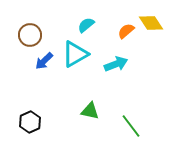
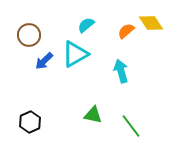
brown circle: moved 1 px left
cyan arrow: moved 5 px right, 7 px down; rotated 85 degrees counterclockwise
green triangle: moved 3 px right, 4 px down
